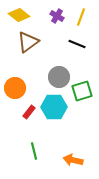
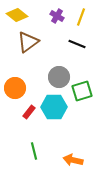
yellow diamond: moved 2 px left
